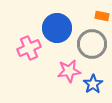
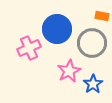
blue circle: moved 1 px down
gray circle: moved 1 px up
pink star: rotated 20 degrees counterclockwise
